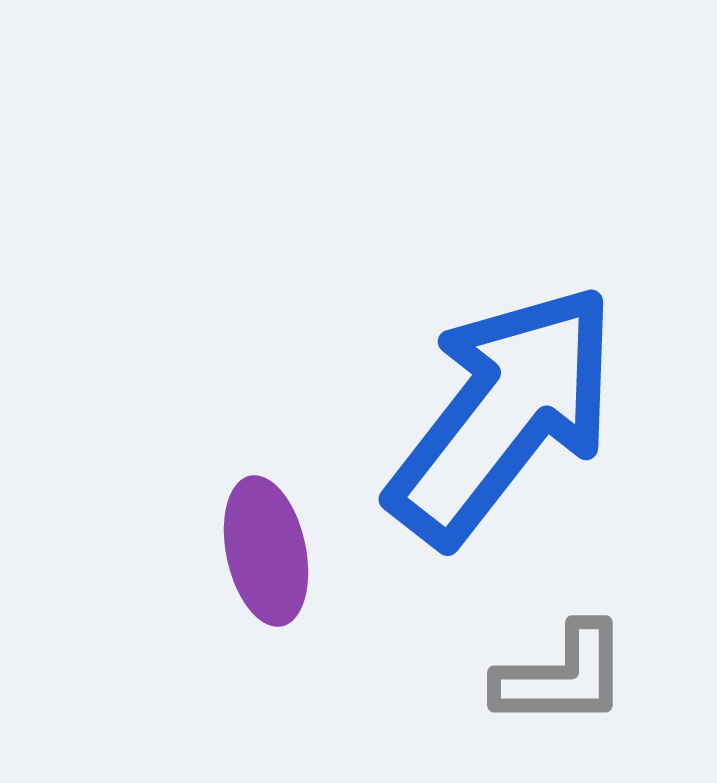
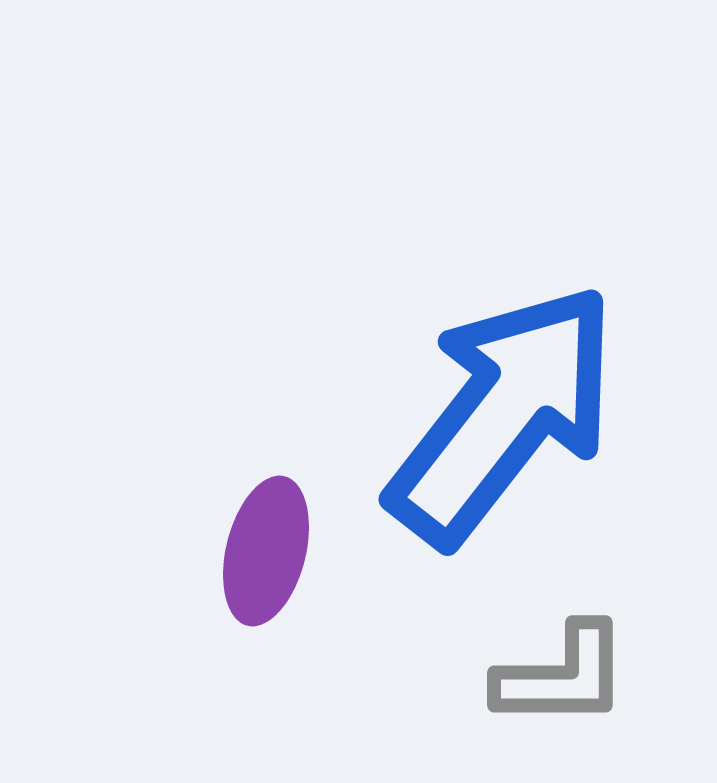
purple ellipse: rotated 26 degrees clockwise
